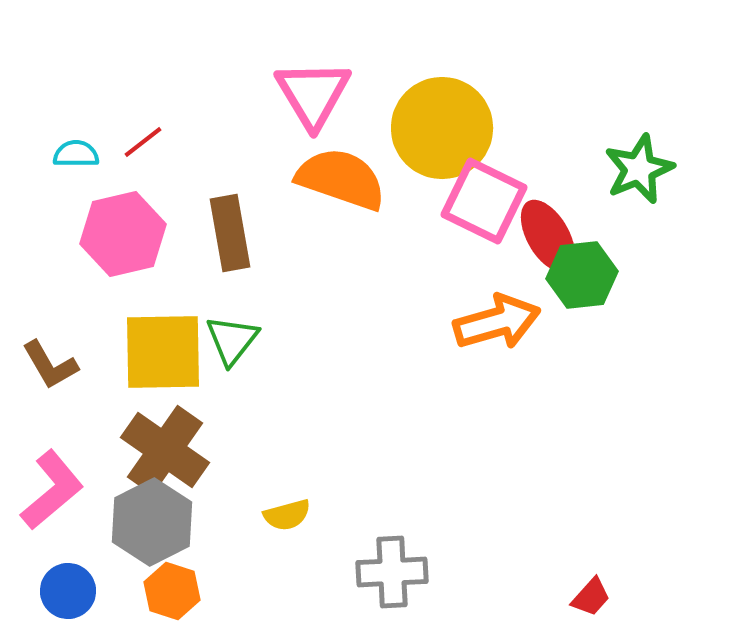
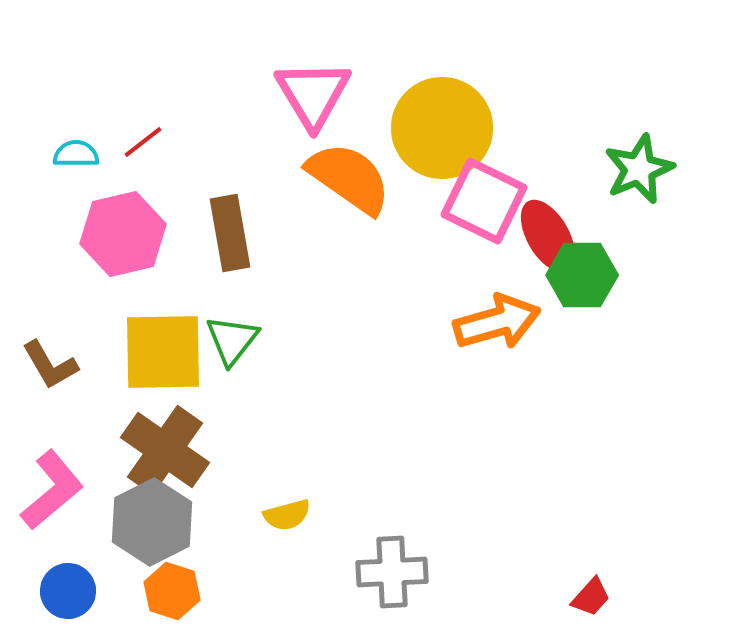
orange semicircle: moved 8 px right, 1 px up; rotated 16 degrees clockwise
green hexagon: rotated 6 degrees clockwise
